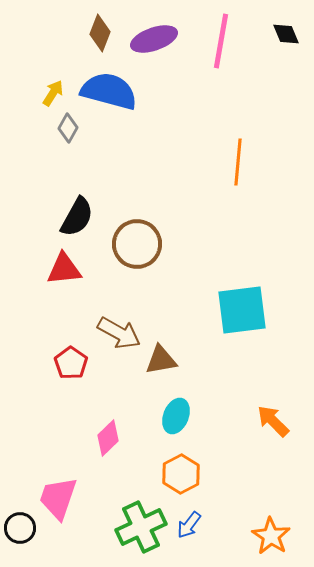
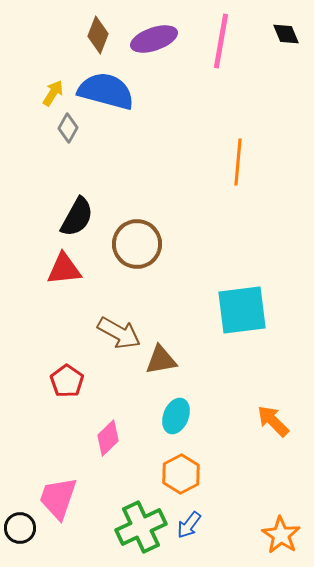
brown diamond: moved 2 px left, 2 px down
blue semicircle: moved 3 px left
red pentagon: moved 4 px left, 18 px down
orange star: moved 10 px right, 1 px up
